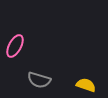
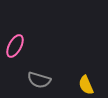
yellow semicircle: rotated 132 degrees counterclockwise
